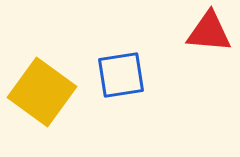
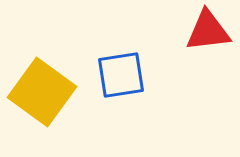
red triangle: moved 1 px left, 1 px up; rotated 12 degrees counterclockwise
